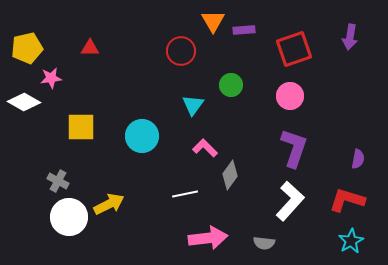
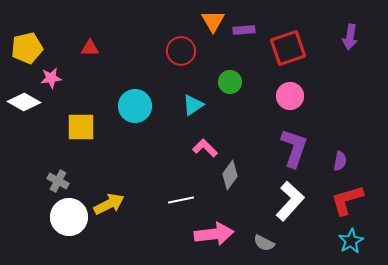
red square: moved 6 px left, 1 px up
green circle: moved 1 px left, 3 px up
cyan triangle: rotated 20 degrees clockwise
cyan circle: moved 7 px left, 30 px up
purple semicircle: moved 18 px left, 2 px down
white line: moved 4 px left, 6 px down
red L-shape: rotated 33 degrees counterclockwise
pink arrow: moved 6 px right, 4 px up
gray semicircle: rotated 20 degrees clockwise
